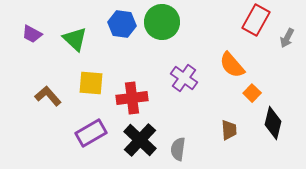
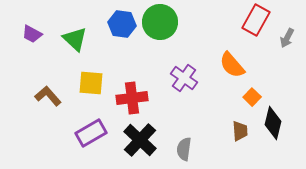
green circle: moved 2 px left
orange square: moved 4 px down
brown trapezoid: moved 11 px right, 1 px down
gray semicircle: moved 6 px right
